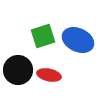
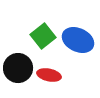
green square: rotated 20 degrees counterclockwise
black circle: moved 2 px up
